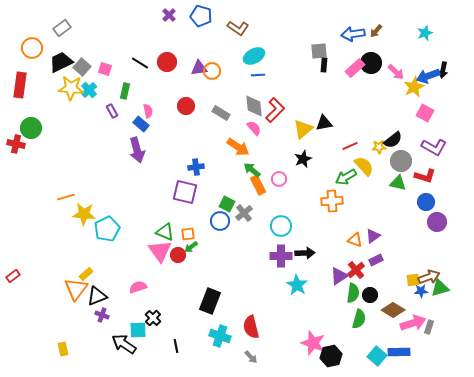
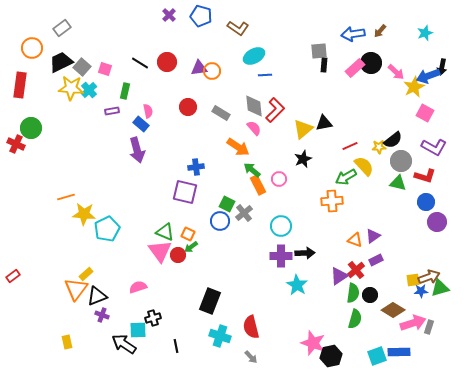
brown arrow at (376, 31): moved 4 px right
black arrow at (443, 70): moved 1 px left, 3 px up
blue line at (258, 75): moved 7 px right
red circle at (186, 106): moved 2 px right, 1 px down
purple rectangle at (112, 111): rotated 72 degrees counterclockwise
red cross at (16, 144): rotated 12 degrees clockwise
orange square at (188, 234): rotated 32 degrees clockwise
black cross at (153, 318): rotated 28 degrees clockwise
green semicircle at (359, 319): moved 4 px left
yellow rectangle at (63, 349): moved 4 px right, 7 px up
cyan square at (377, 356): rotated 30 degrees clockwise
